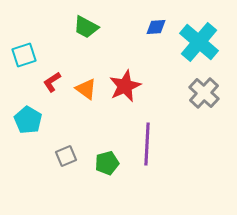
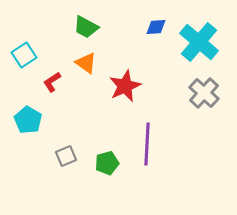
cyan square: rotated 15 degrees counterclockwise
orange triangle: moved 26 px up
